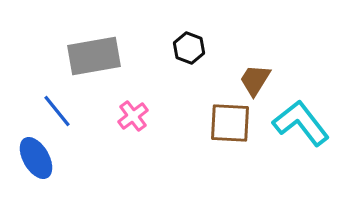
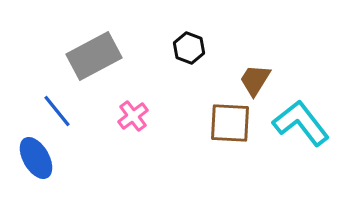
gray rectangle: rotated 18 degrees counterclockwise
